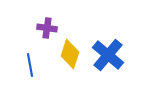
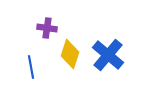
blue line: moved 1 px right, 2 px down
